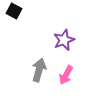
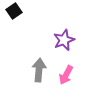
black square: rotated 28 degrees clockwise
gray arrow: rotated 10 degrees counterclockwise
